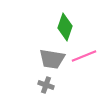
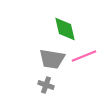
green diamond: moved 2 px down; rotated 32 degrees counterclockwise
